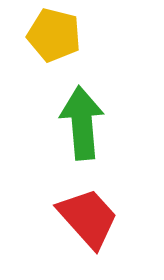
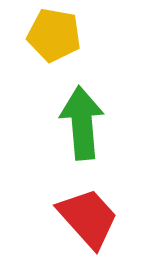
yellow pentagon: rotated 4 degrees counterclockwise
